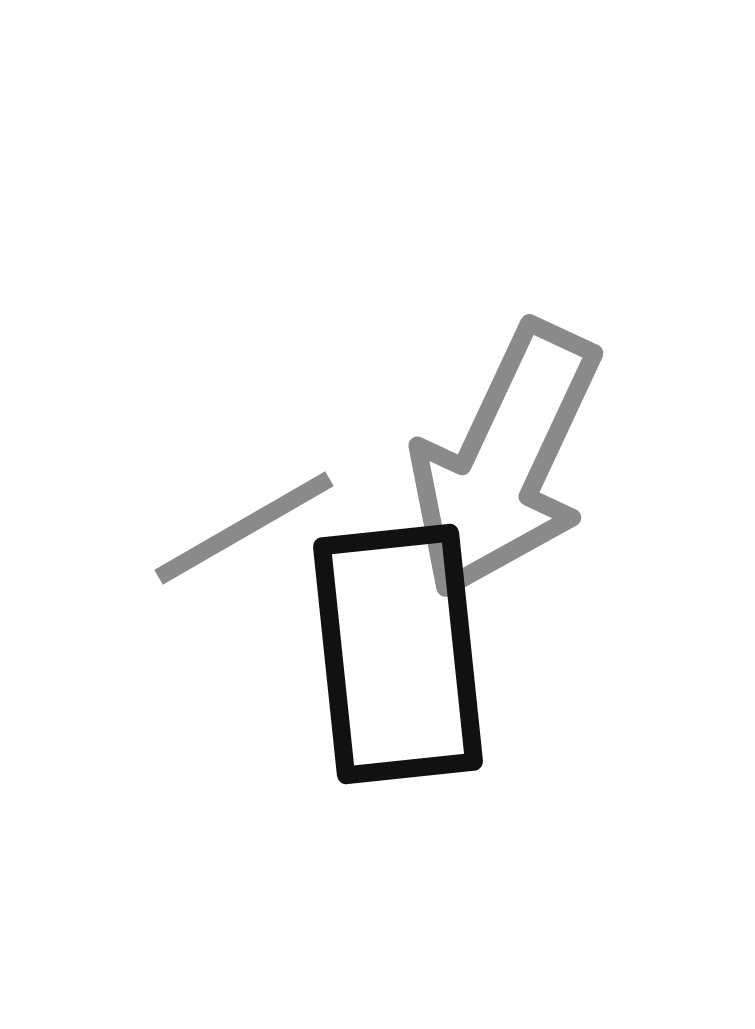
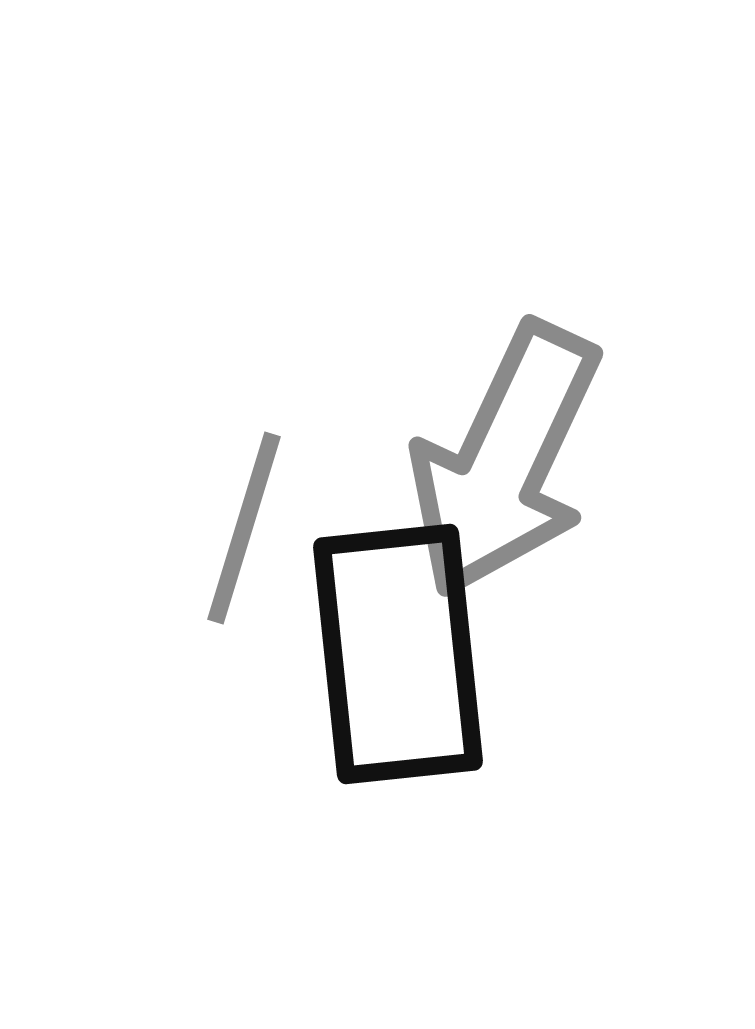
gray line: rotated 43 degrees counterclockwise
